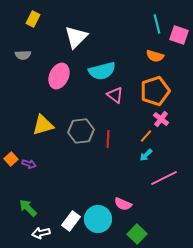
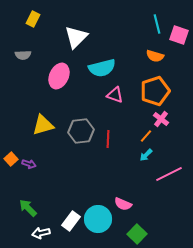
cyan semicircle: moved 3 px up
pink triangle: rotated 18 degrees counterclockwise
pink line: moved 5 px right, 4 px up
